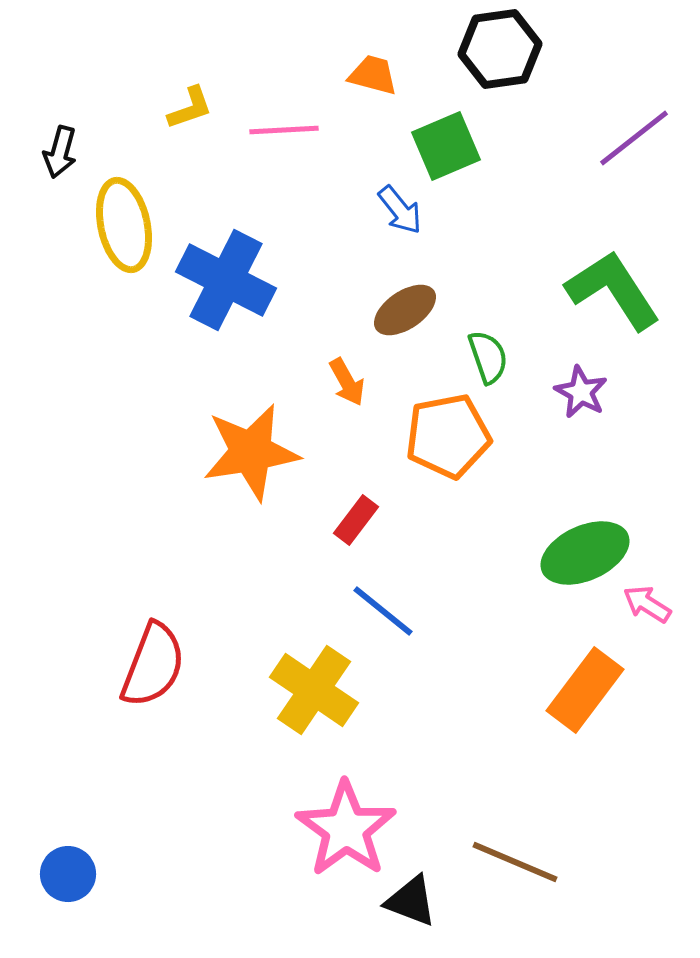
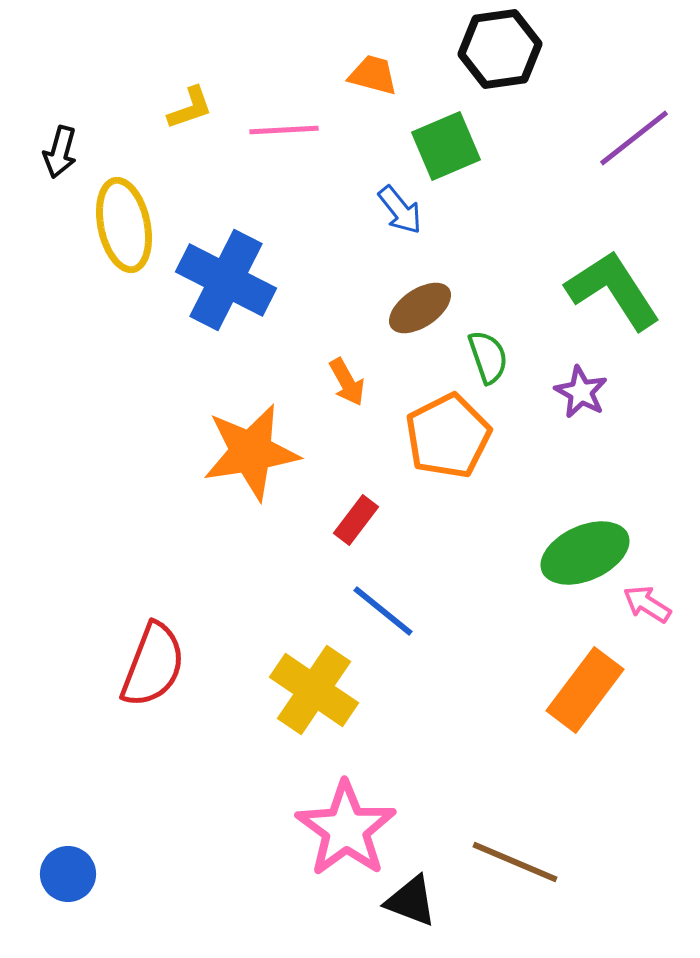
brown ellipse: moved 15 px right, 2 px up
orange pentagon: rotated 16 degrees counterclockwise
